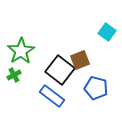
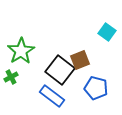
green cross: moved 3 px left, 2 px down
